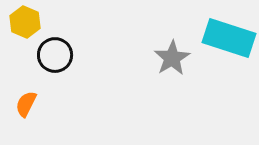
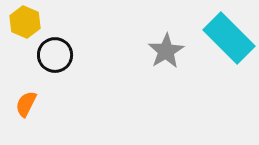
cyan rectangle: rotated 27 degrees clockwise
gray star: moved 6 px left, 7 px up
